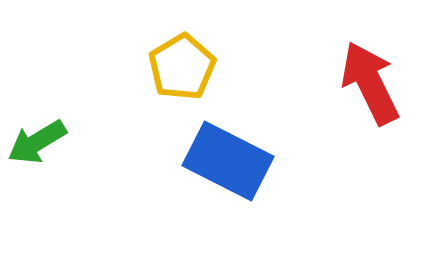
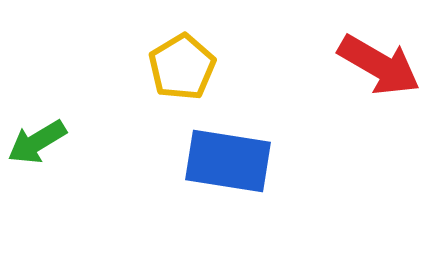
red arrow: moved 9 px right, 18 px up; rotated 146 degrees clockwise
blue rectangle: rotated 18 degrees counterclockwise
